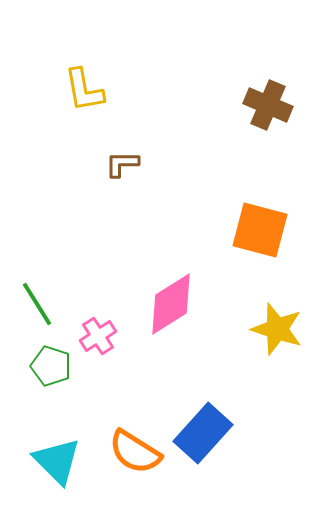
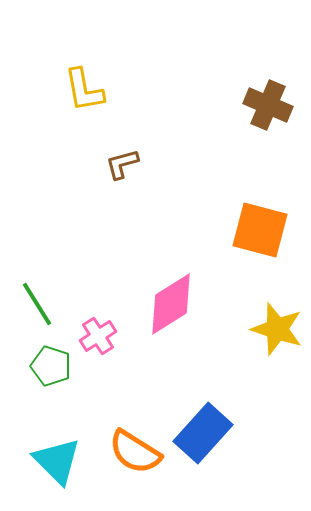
brown L-shape: rotated 15 degrees counterclockwise
